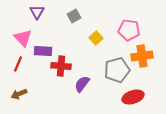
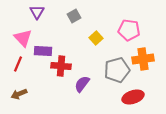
orange cross: moved 1 px right, 3 px down
